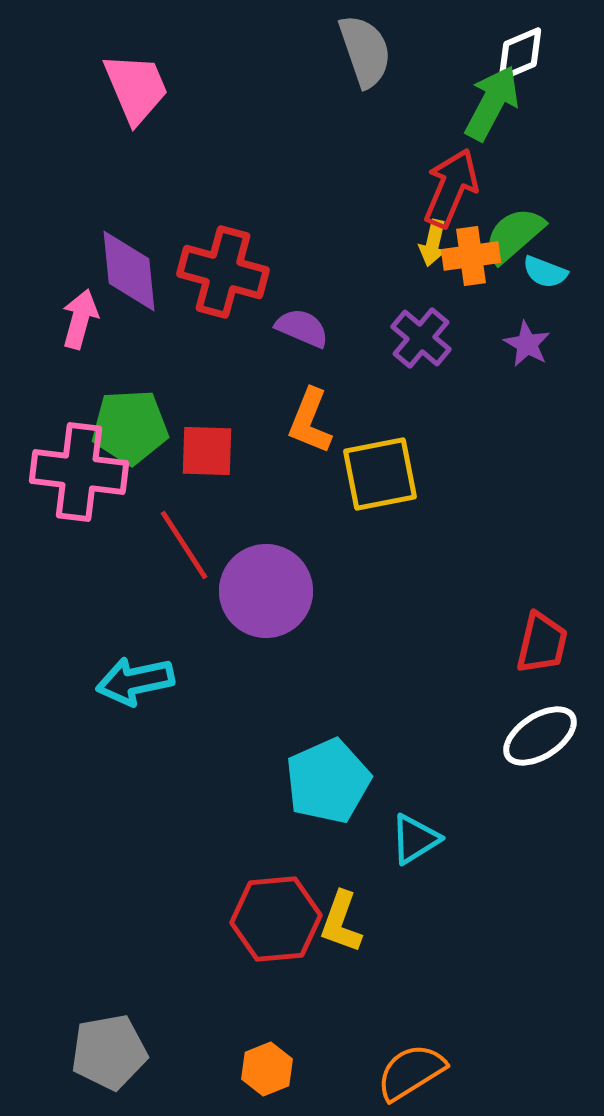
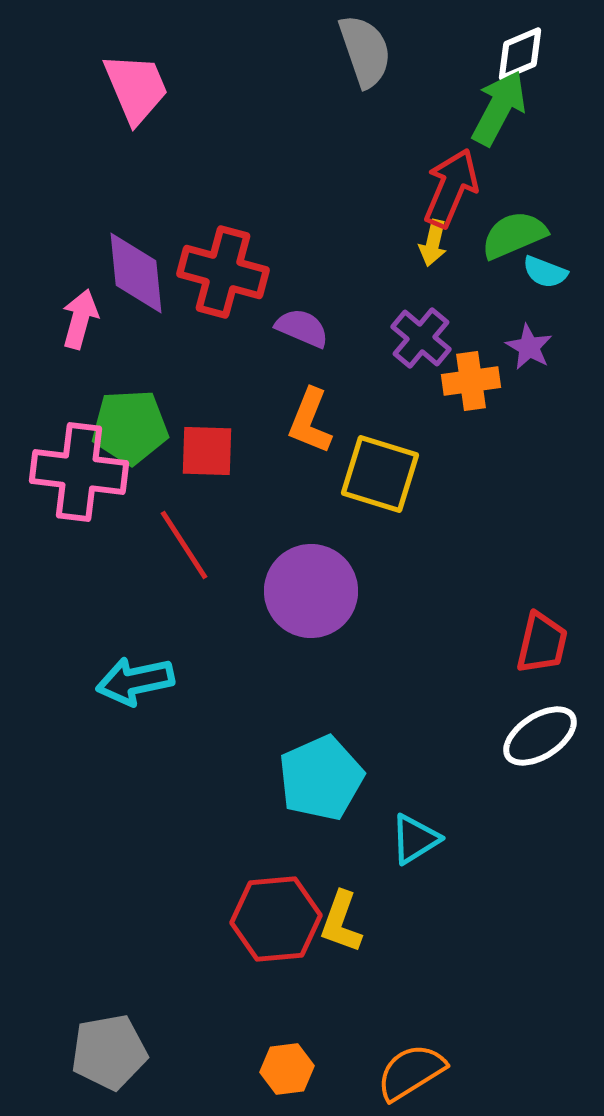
green arrow: moved 7 px right, 5 px down
green semicircle: rotated 18 degrees clockwise
orange cross: moved 125 px down
purple diamond: moved 7 px right, 2 px down
purple star: moved 2 px right, 3 px down
yellow square: rotated 28 degrees clockwise
purple circle: moved 45 px right
cyan pentagon: moved 7 px left, 3 px up
orange hexagon: moved 20 px right; rotated 15 degrees clockwise
